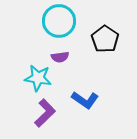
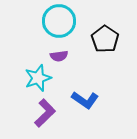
purple semicircle: moved 1 px left, 1 px up
cyan star: rotated 28 degrees counterclockwise
